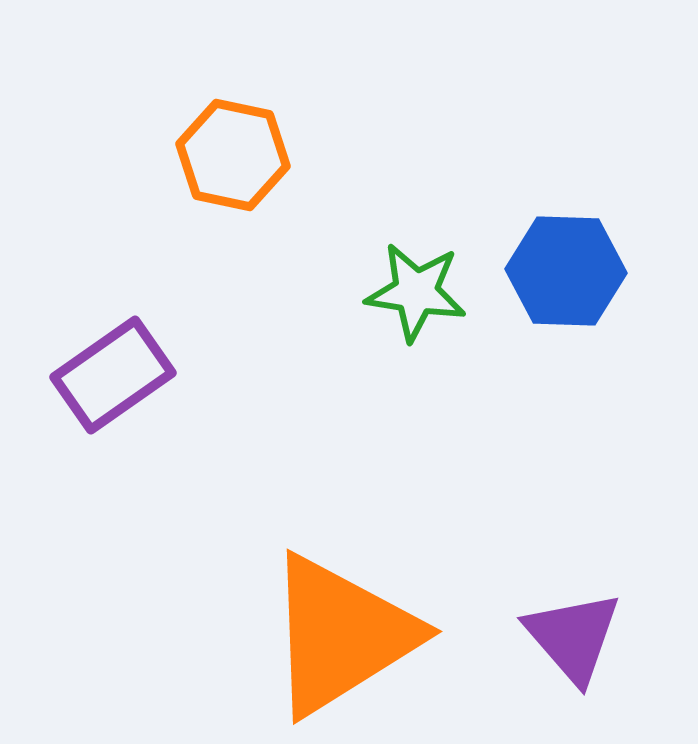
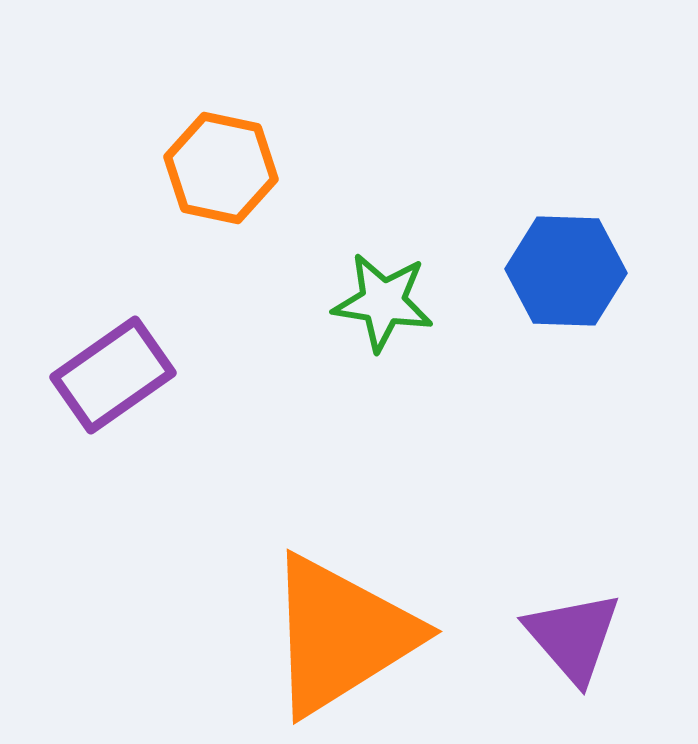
orange hexagon: moved 12 px left, 13 px down
green star: moved 33 px left, 10 px down
